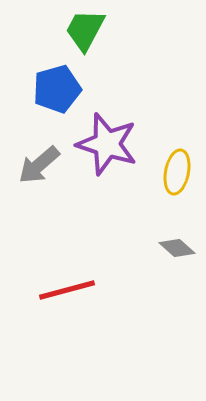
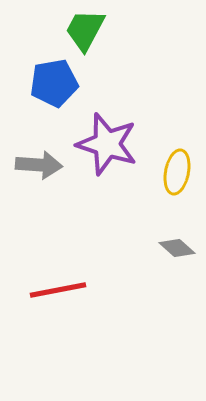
blue pentagon: moved 3 px left, 6 px up; rotated 6 degrees clockwise
gray arrow: rotated 135 degrees counterclockwise
red line: moved 9 px left; rotated 4 degrees clockwise
